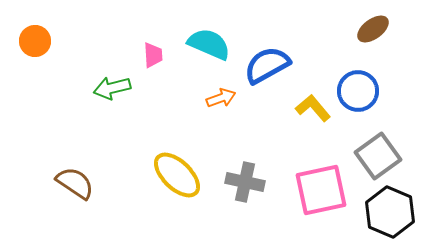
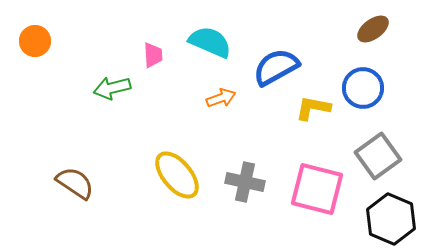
cyan semicircle: moved 1 px right, 2 px up
blue semicircle: moved 9 px right, 2 px down
blue circle: moved 5 px right, 3 px up
yellow L-shape: rotated 39 degrees counterclockwise
yellow ellipse: rotated 6 degrees clockwise
pink square: moved 4 px left, 1 px up; rotated 26 degrees clockwise
black hexagon: moved 1 px right, 7 px down
